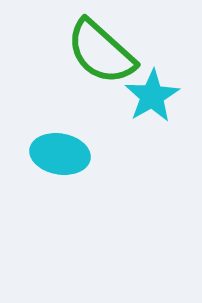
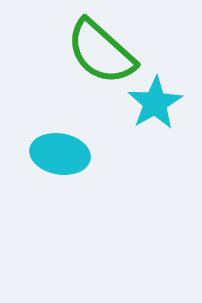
cyan star: moved 3 px right, 7 px down
